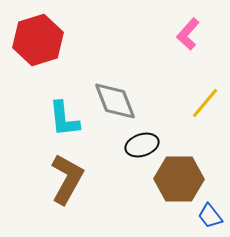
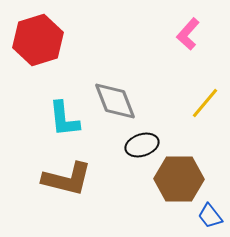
brown L-shape: rotated 75 degrees clockwise
